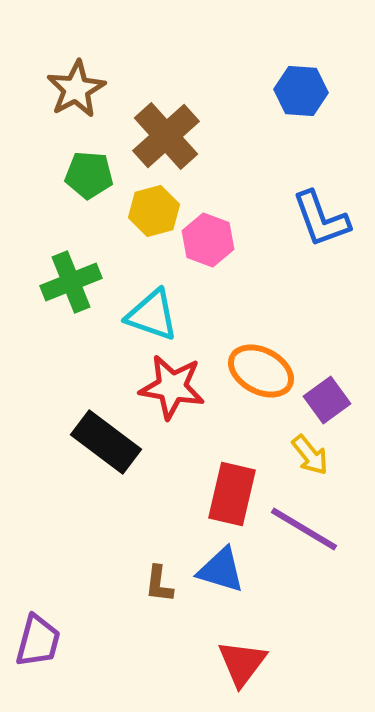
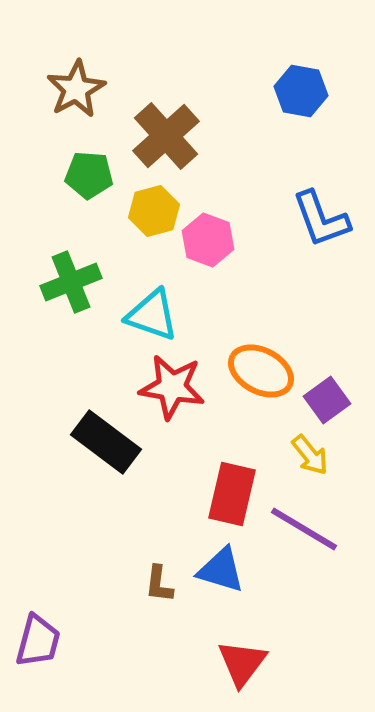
blue hexagon: rotated 6 degrees clockwise
